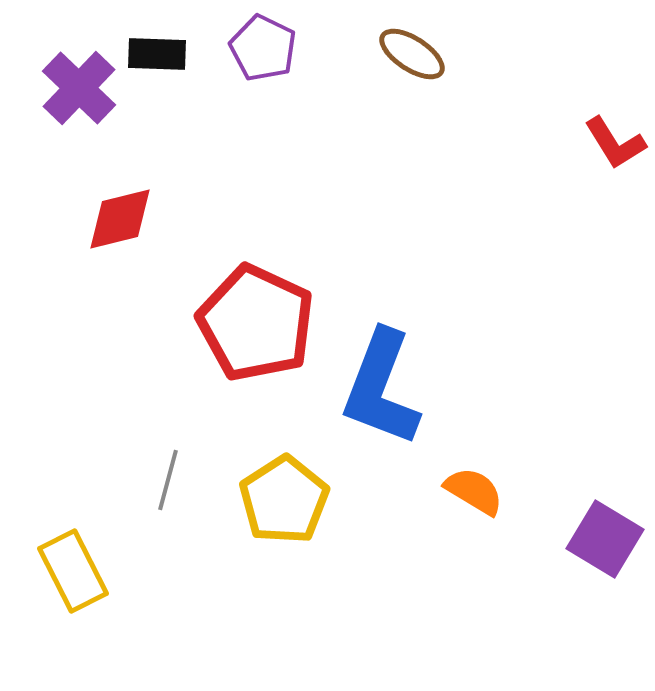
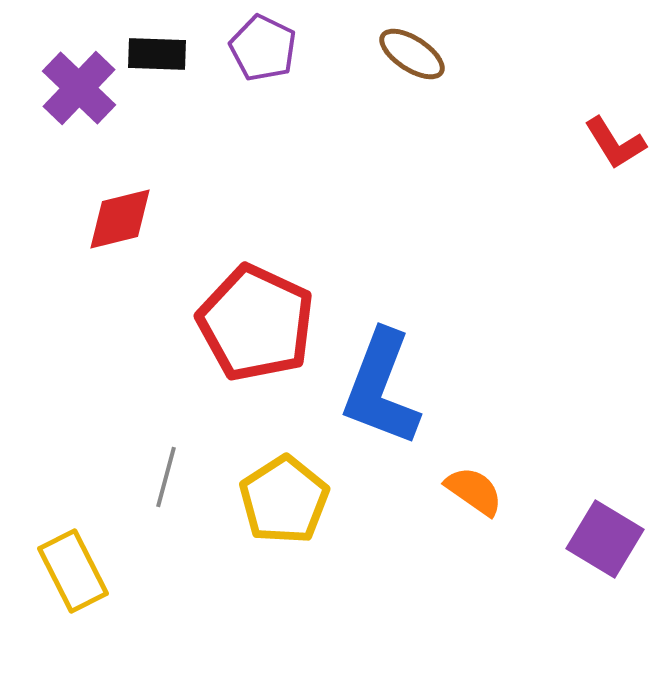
gray line: moved 2 px left, 3 px up
orange semicircle: rotated 4 degrees clockwise
